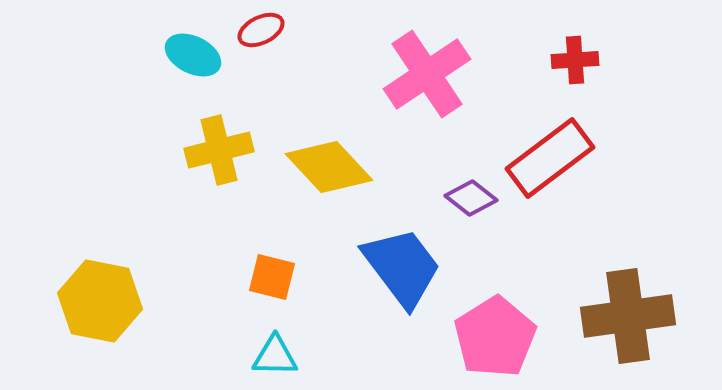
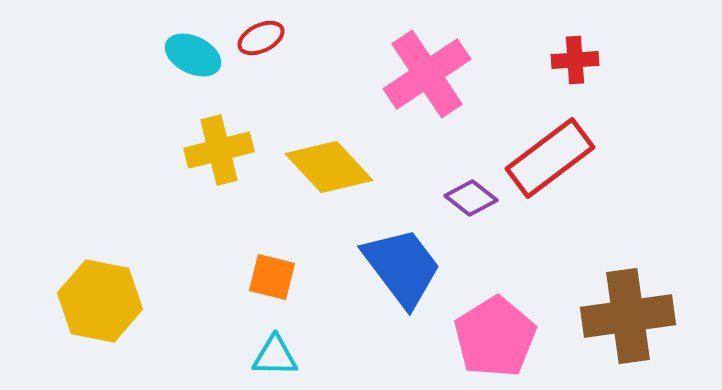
red ellipse: moved 8 px down
